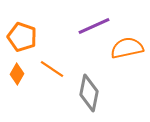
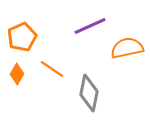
purple line: moved 4 px left
orange pentagon: rotated 28 degrees clockwise
